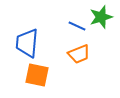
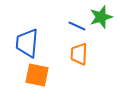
orange trapezoid: rotated 115 degrees clockwise
